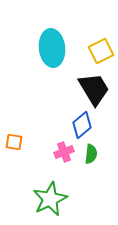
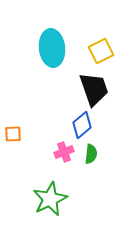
black trapezoid: rotated 12 degrees clockwise
orange square: moved 1 px left, 8 px up; rotated 12 degrees counterclockwise
